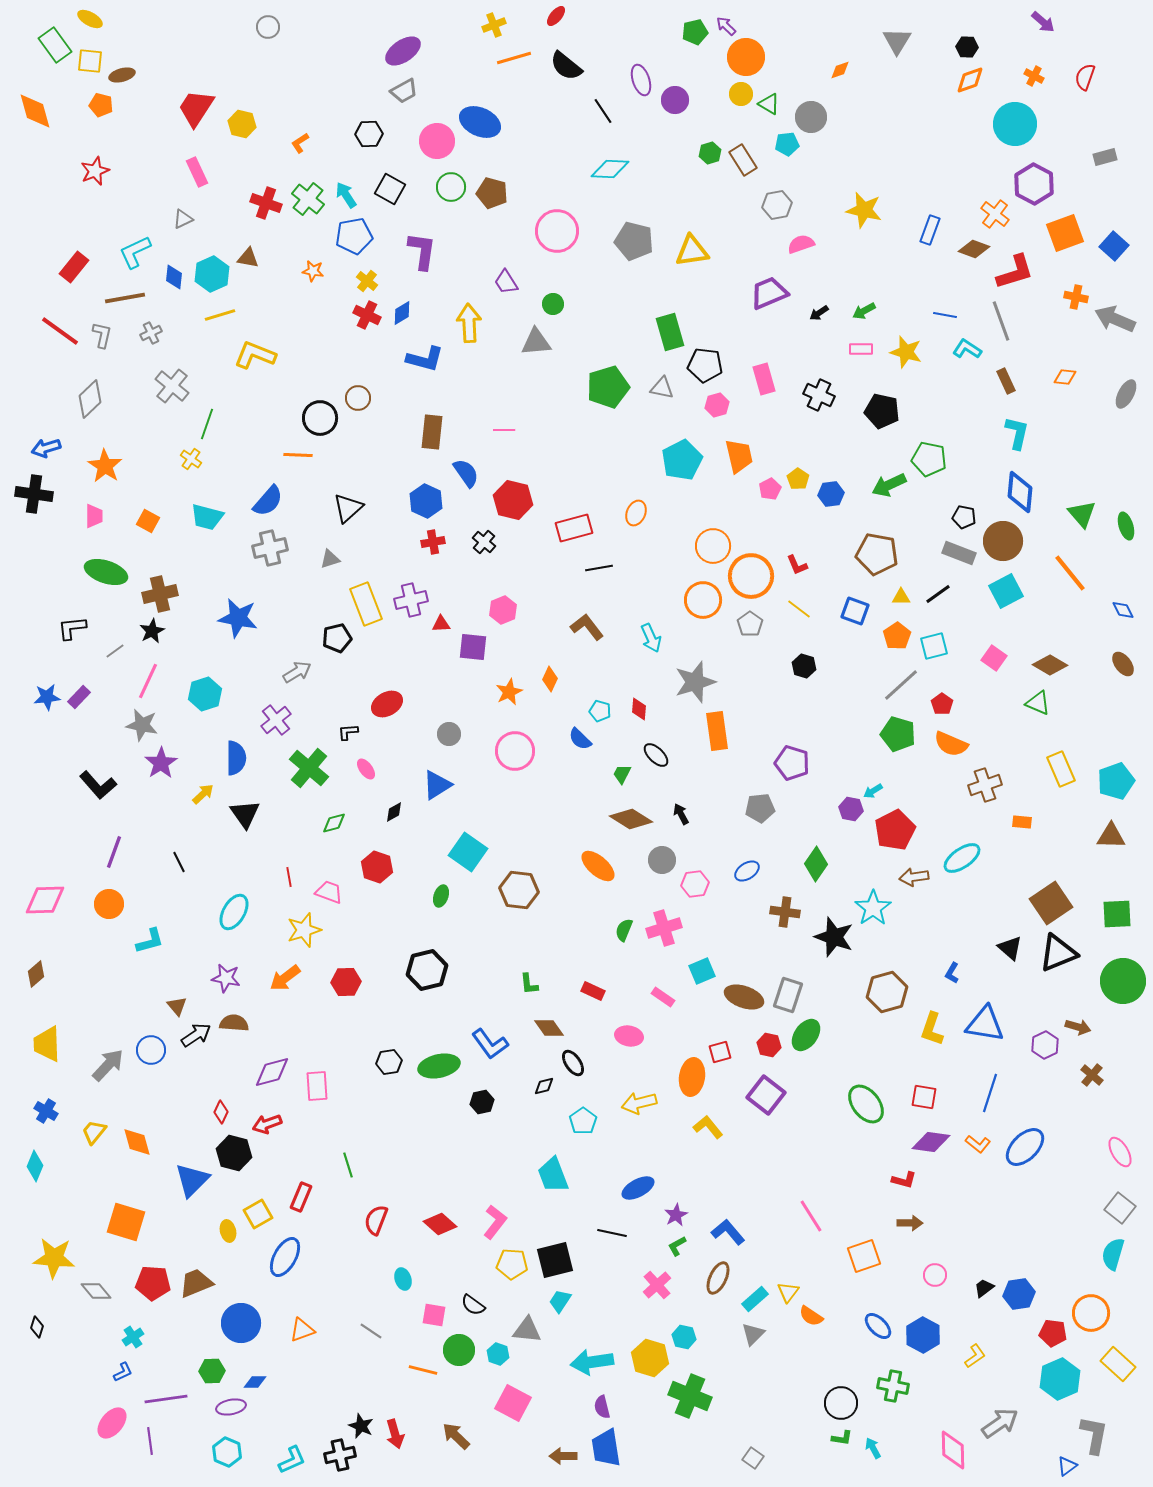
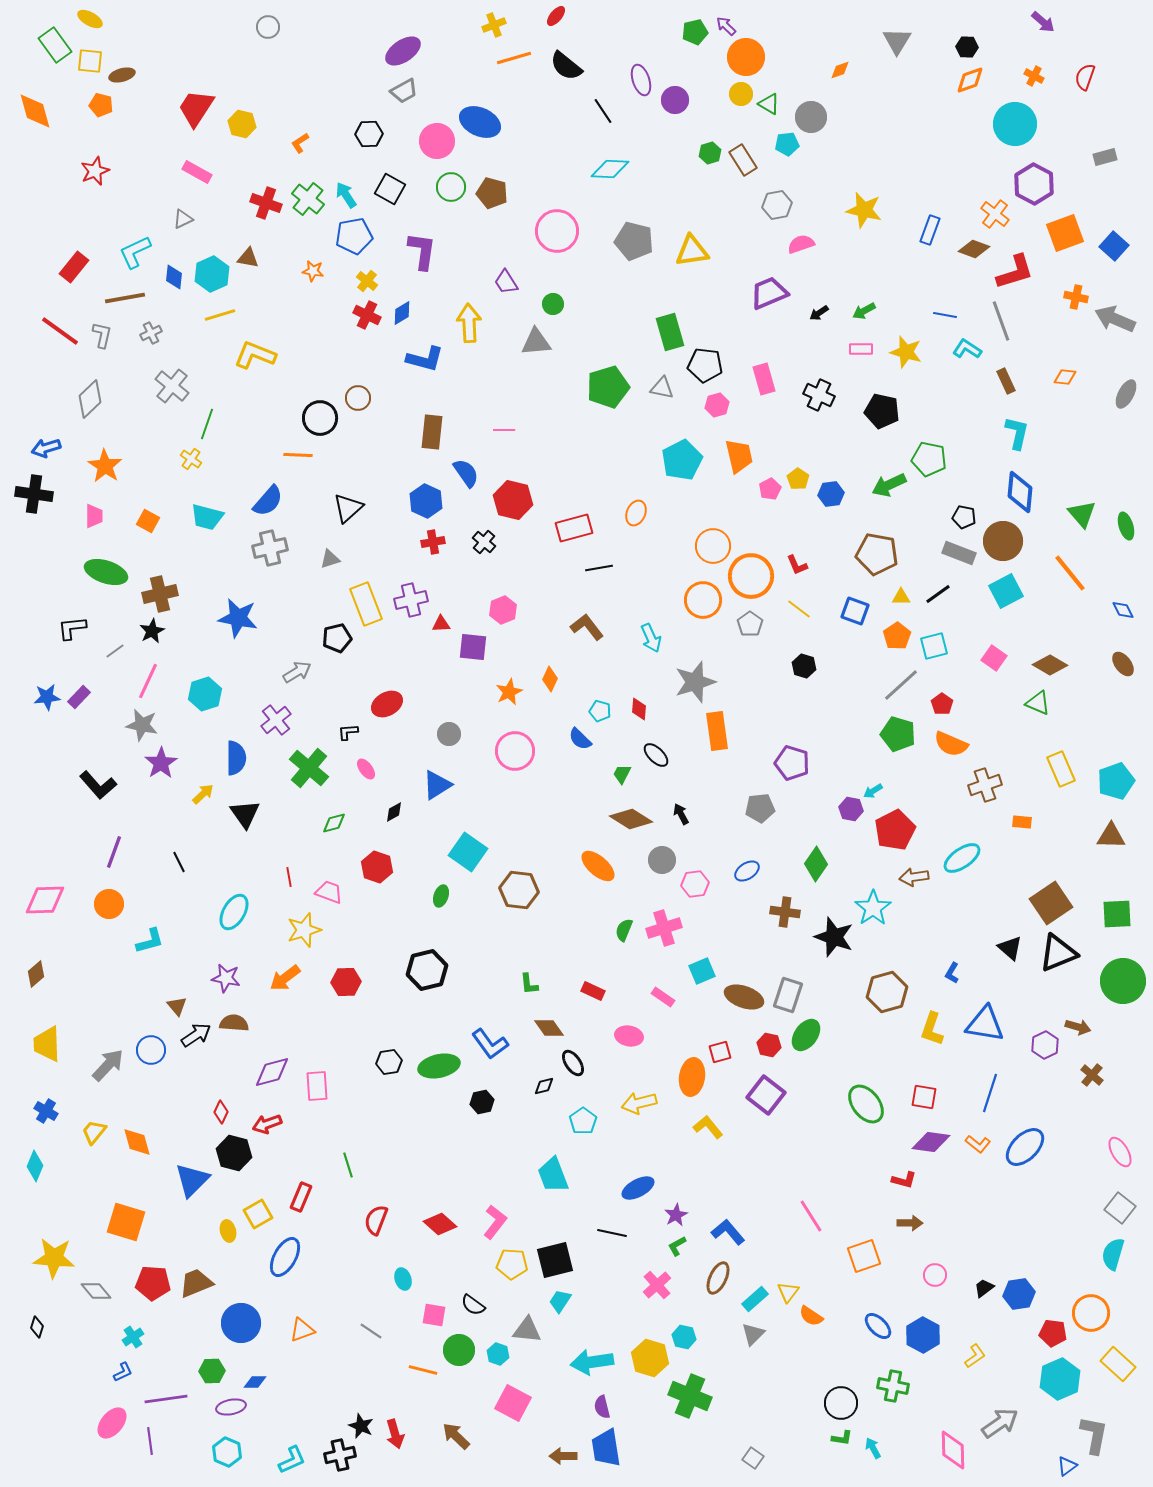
pink rectangle at (197, 172): rotated 36 degrees counterclockwise
